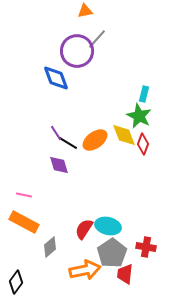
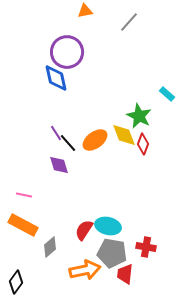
gray line: moved 32 px right, 17 px up
purple circle: moved 10 px left, 1 px down
blue diamond: rotated 8 degrees clockwise
cyan rectangle: moved 23 px right; rotated 63 degrees counterclockwise
black line: rotated 18 degrees clockwise
orange rectangle: moved 1 px left, 3 px down
red semicircle: moved 1 px down
gray pentagon: rotated 28 degrees counterclockwise
